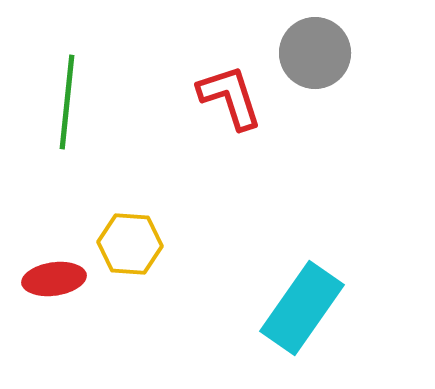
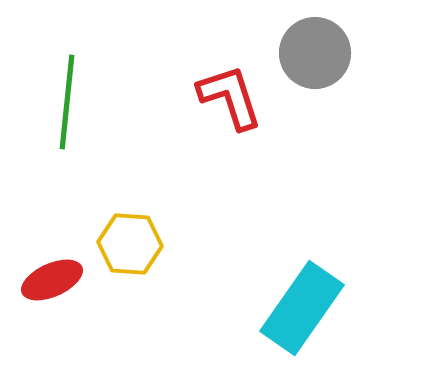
red ellipse: moved 2 px left, 1 px down; rotated 16 degrees counterclockwise
